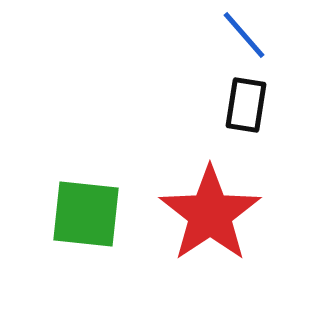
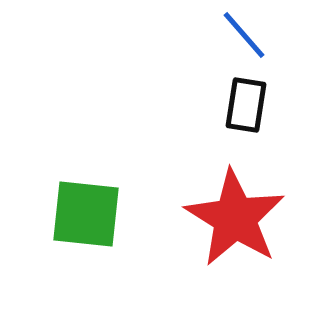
red star: moved 25 px right, 4 px down; rotated 6 degrees counterclockwise
